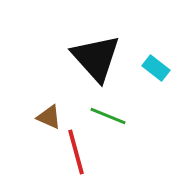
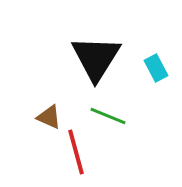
black triangle: rotated 14 degrees clockwise
cyan rectangle: rotated 24 degrees clockwise
